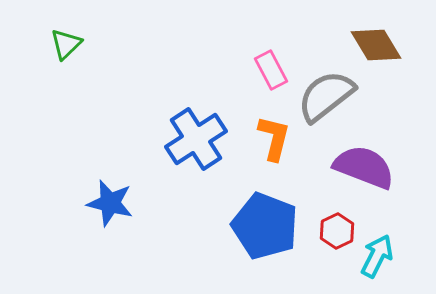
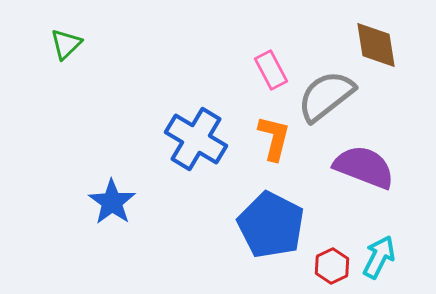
brown diamond: rotated 22 degrees clockwise
blue cross: rotated 26 degrees counterclockwise
blue star: moved 2 px right, 1 px up; rotated 21 degrees clockwise
blue pentagon: moved 6 px right, 1 px up; rotated 6 degrees clockwise
red hexagon: moved 5 px left, 35 px down
cyan arrow: moved 2 px right, 1 px down
